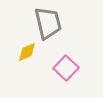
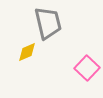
pink square: moved 21 px right
